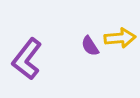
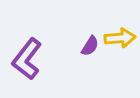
purple semicircle: rotated 115 degrees counterclockwise
